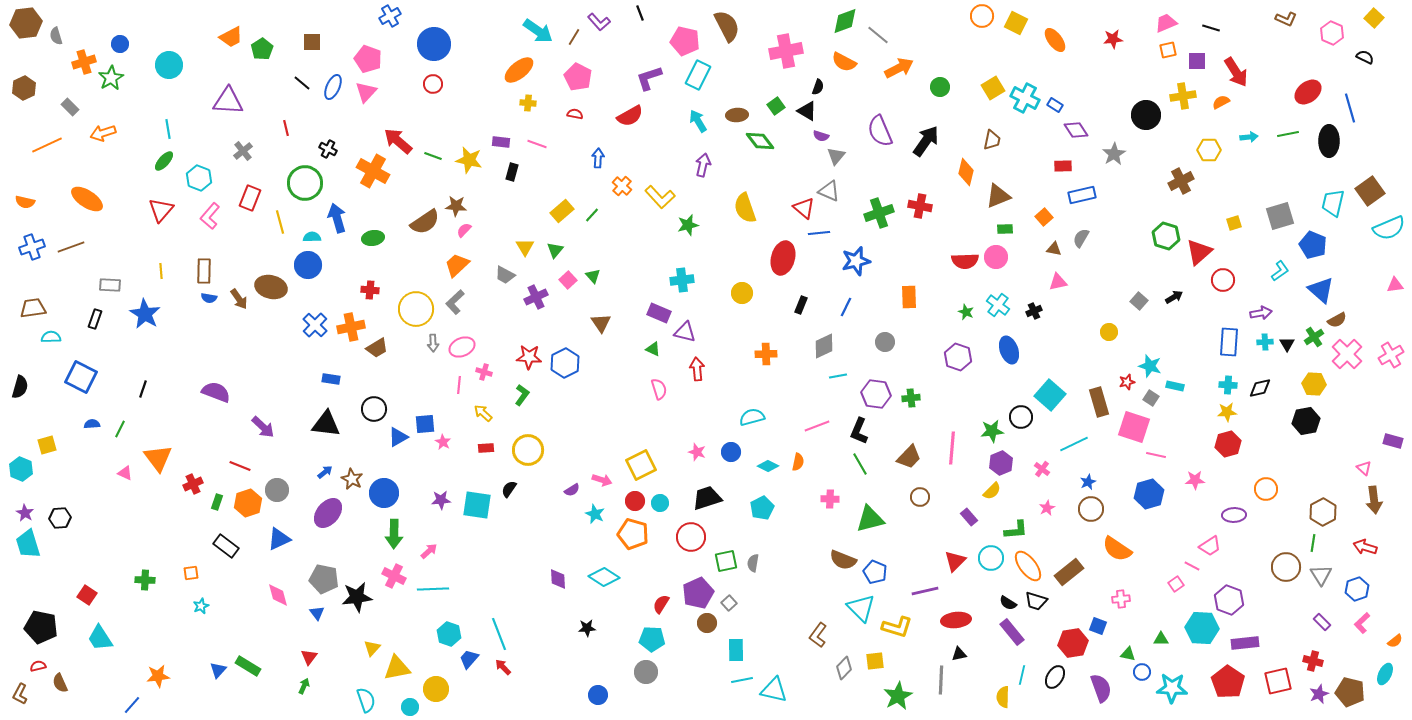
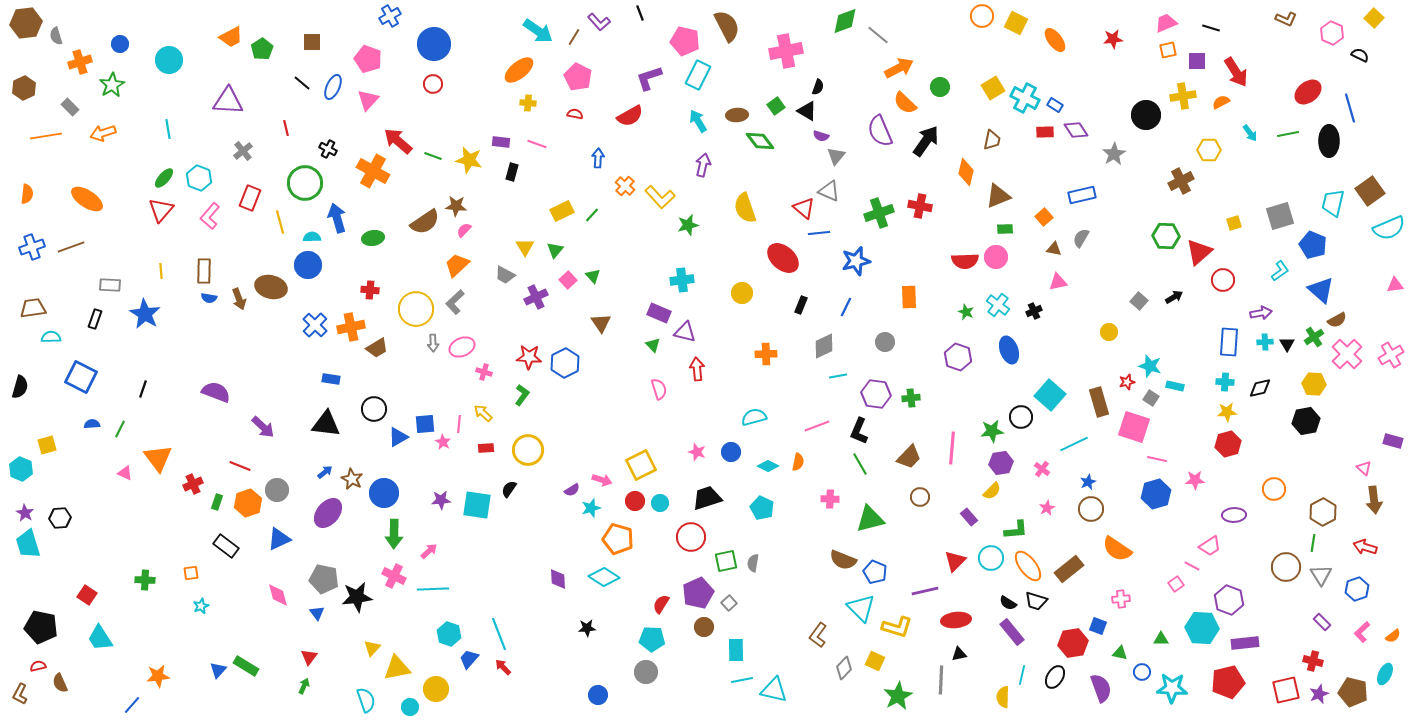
black semicircle at (1365, 57): moved 5 px left, 2 px up
orange cross at (84, 62): moved 4 px left
orange semicircle at (844, 62): moved 61 px right, 41 px down; rotated 15 degrees clockwise
cyan circle at (169, 65): moved 5 px up
green star at (111, 78): moved 1 px right, 7 px down
pink triangle at (366, 92): moved 2 px right, 8 px down
cyan arrow at (1249, 137): moved 1 px right, 4 px up; rotated 60 degrees clockwise
orange line at (47, 145): moved 1 px left, 9 px up; rotated 16 degrees clockwise
green ellipse at (164, 161): moved 17 px down
red rectangle at (1063, 166): moved 18 px left, 34 px up
orange cross at (622, 186): moved 3 px right
orange semicircle at (25, 202): moved 2 px right, 8 px up; rotated 96 degrees counterclockwise
yellow rectangle at (562, 211): rotated 15 degrees clockwise
green hexagon at (1166, 236): rotated 16 degrees counterclockwise
red ellipse at (783, 258): rotated 64 degrees counterclockwise
brown arrow at (239, 299): rotated 15 degrees clockwise
green triangle at (653, 349): moved 4 px up; rotated 21 degrees clockwise
pink line at (459, 385): moved 39 px down
cyan cross at (1228, 385): moved 3 px left, 3 px up
cyan semicircle at (752, 417): moved 2 px right
pink line at (1156, 455): moved 1 px right, 4 px down
purple hexagon at (1001, 463): rotated 15 degrees clockwise
orange circle at (1266, 489): moved 8 px right
blue hexagon at (1149, 494): moved 7 px right
cyan pentagon at (762, 508): rotated 20 degrees counterclockwise
cyan star at (595, 514): moved 4 px left, 6 px up; rotated 30 degrees clockwise
orange pentagon at (633, 534): moved 15 px left, 5 px down
brown rectangle at (1069, 572): moved 3 px up
brown circle at (707, 623): moved 3 px left, 4 px down
pink L-shape at (1362, 623): moved 9 px down
orange semicircle at (1395, 641): moved 2 px left, 5 px up
green triangle at (1128, 654): moved 8 px left, 1 px up
yellow square at (875, 661): rotated 30 degrees clockwise
green rectangle at (248, 666): moved 2 px left
red square at (1278, 681): moved 8 px right, 9 px down
red pentagon at (1228, 682): rotated 24 degrees clockwise
brown pentagon at (1350, 692): moved 3 px right
